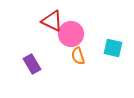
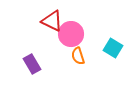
cyan square: rotated 18 degrees clockwise
